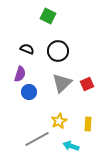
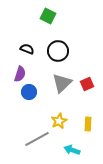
cyan arrow: moved 1 px right, 4 px down
